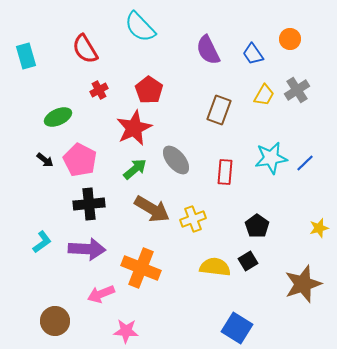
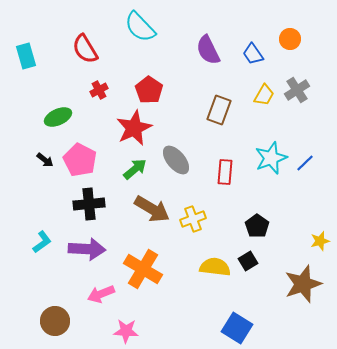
cyan star: rotated 12 degrees counterclockwise
yellow star: moved 1 px right, 13 px down
orange cross: moved 2 px right, 1 px down; rotated 9 degrees clockwise
